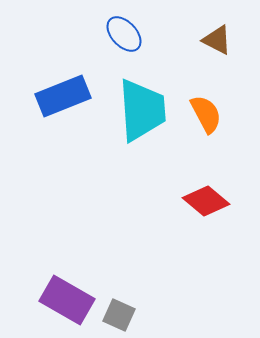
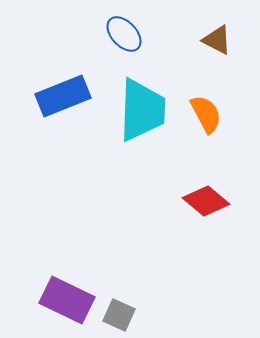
cyan trapezoid: rotated 6 degrees clockwise
purple rectangle: rotated 4 degrees counterclockwise
